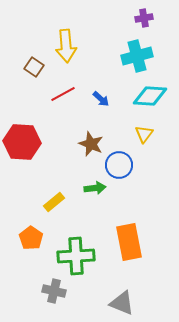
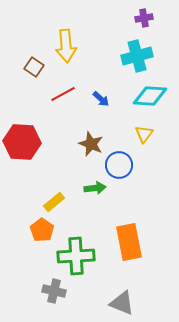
orange pentagon: moved 11 px right, 8 px up
